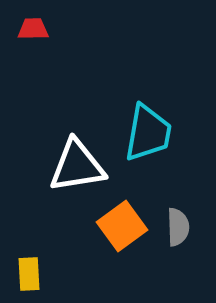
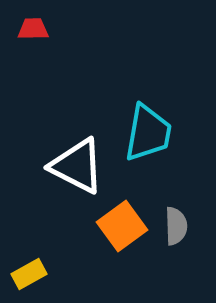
white triangle: rotated 36 degrees clockwise
gray semicircle: moved 2 px left, 1 px up
yellow rectangle: rotated 64 degrees clockwise
